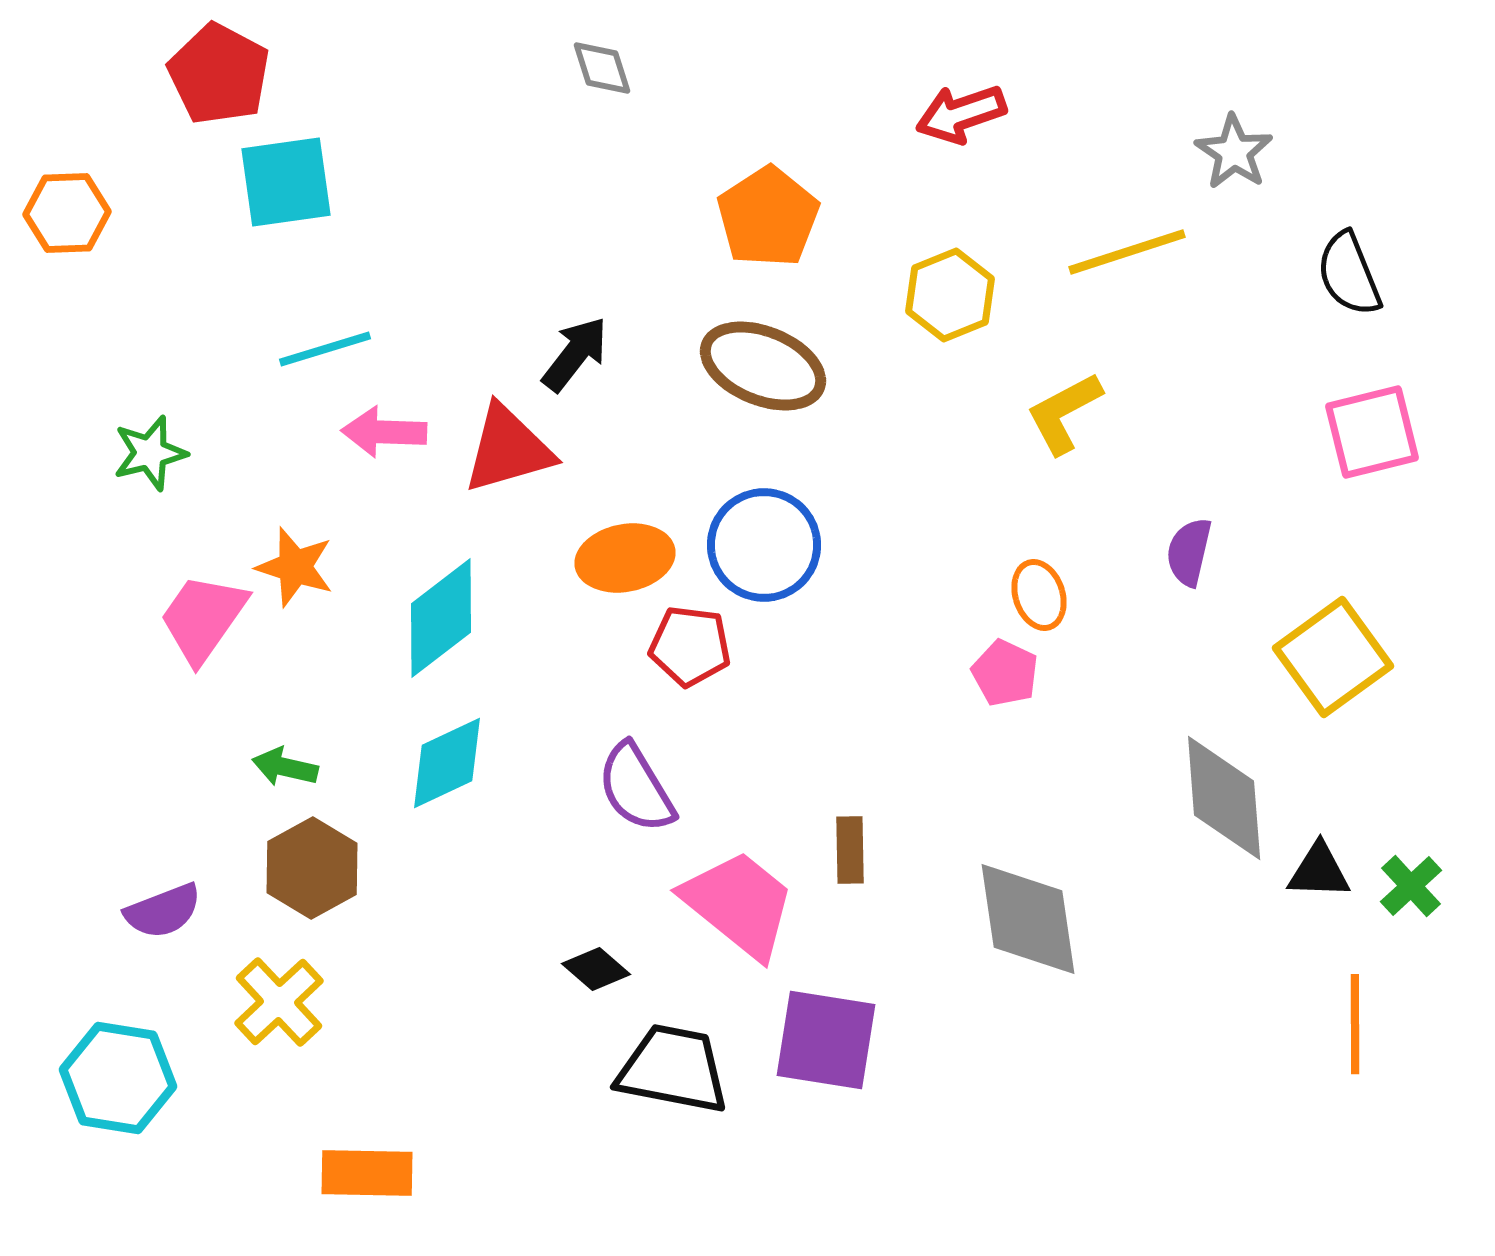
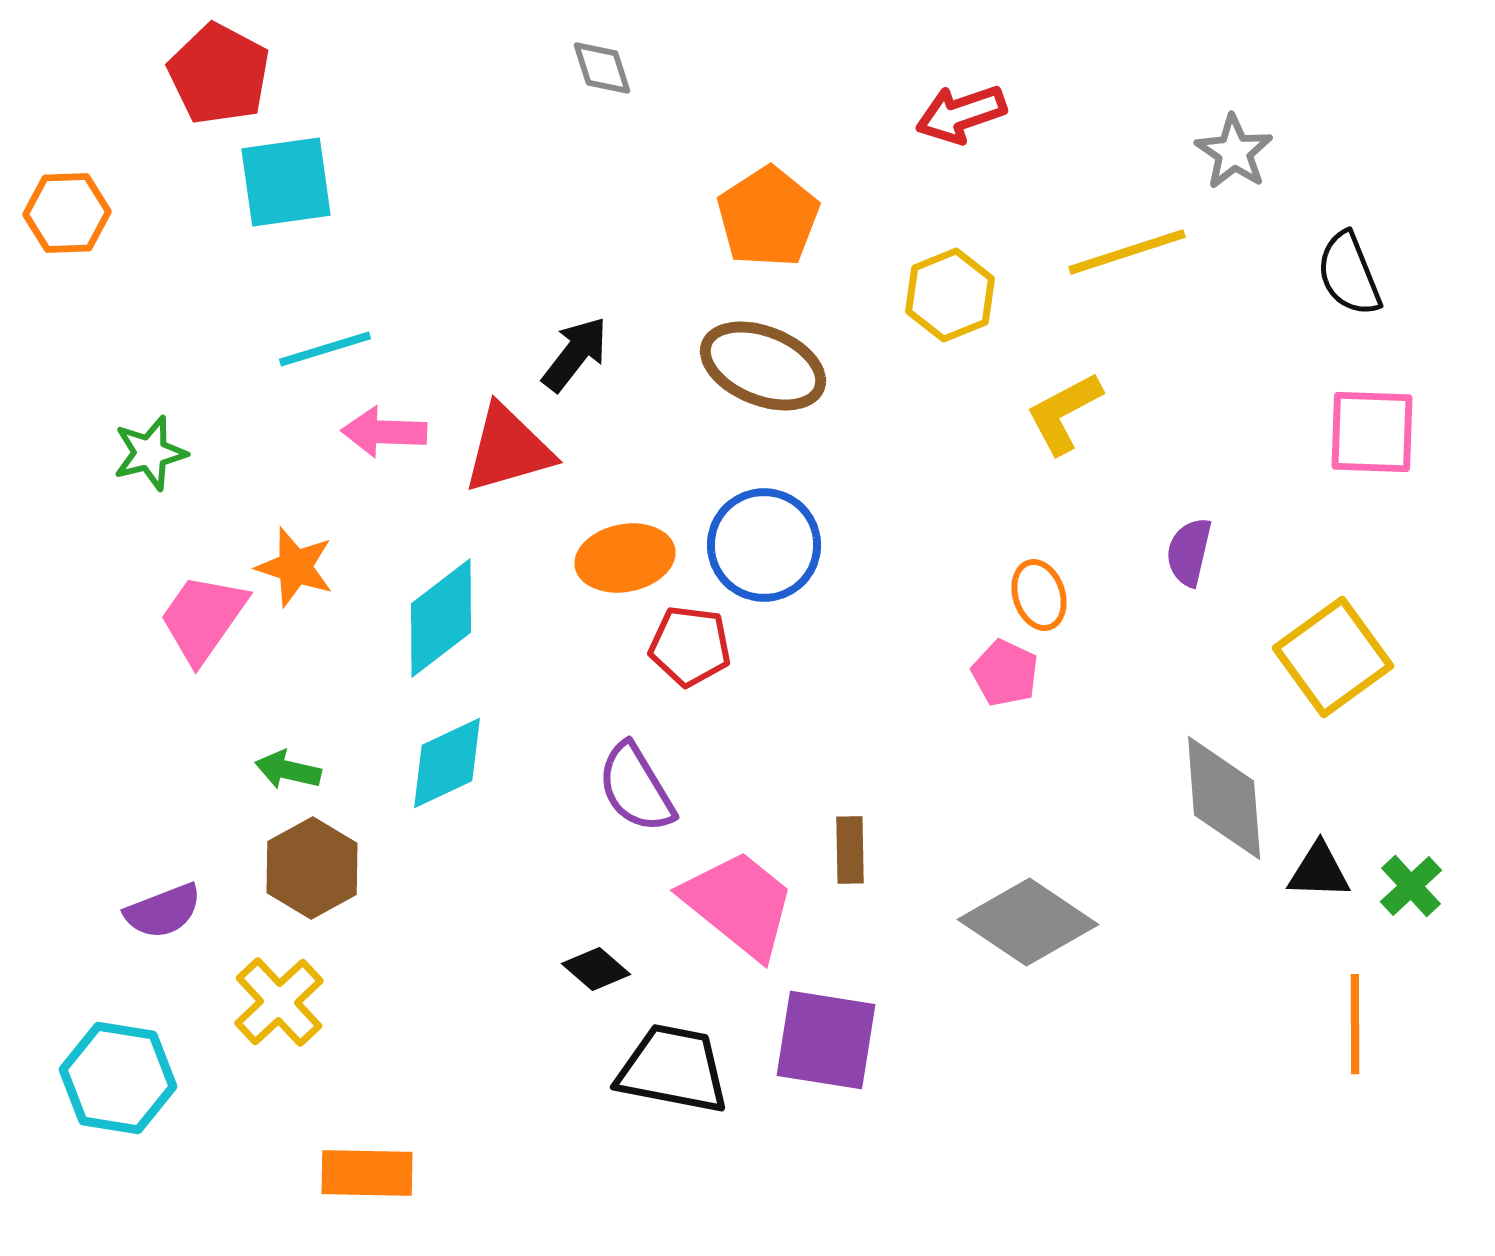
pink square at (1372, 432): rotated 16 degrees clockwise
green arrow at (285, 767): moved 3 px right, 3 px down
gray diamond at (1028, 919): moved 3 px down; rotated 48 degrees counterclockwise
